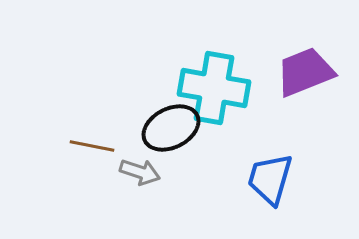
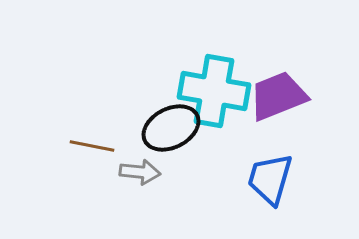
purple trapezoid: moved 27 px left, 24 px down
cyan cross: moved 3 px down
gray arrow: rotated 12 degrees counterclockwise
